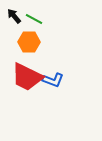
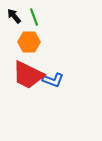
green line: moved 2 px up; rotated 42 degrees clockwise
red trapezoid: moved 1 px right, 2 px up
